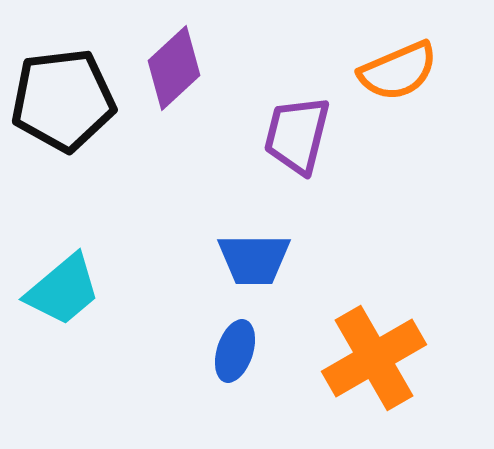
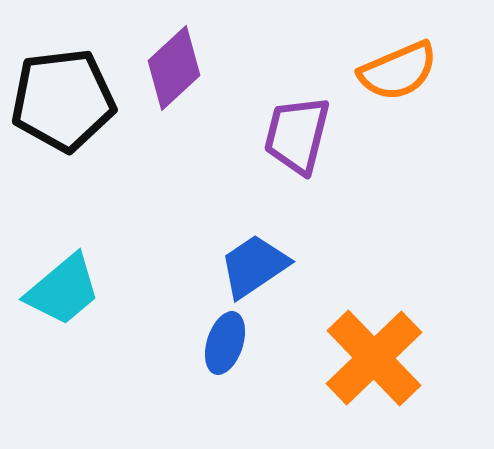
blue trapezoid: moved 7 px down; rotated 146 degrees clockwise
blue ellipse: moved 10 px left, 8 px up
orange cross: rotated 14 degrees counterclockwise
